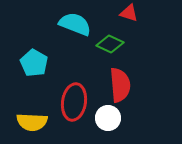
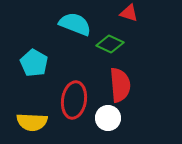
red ellipse: moved 2 px up
